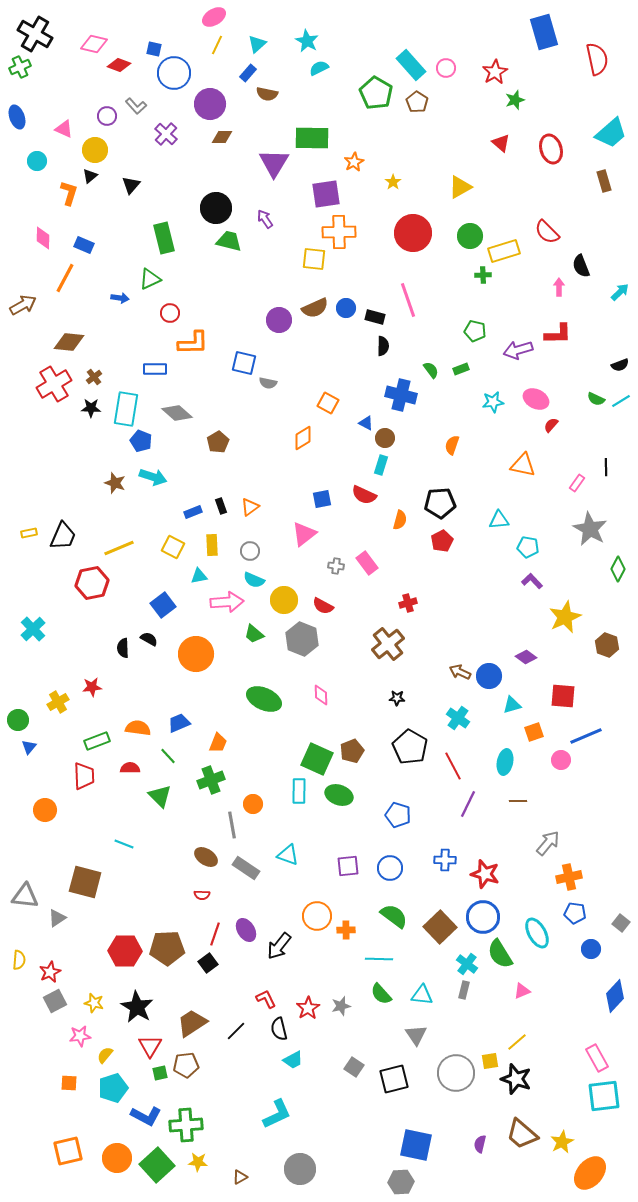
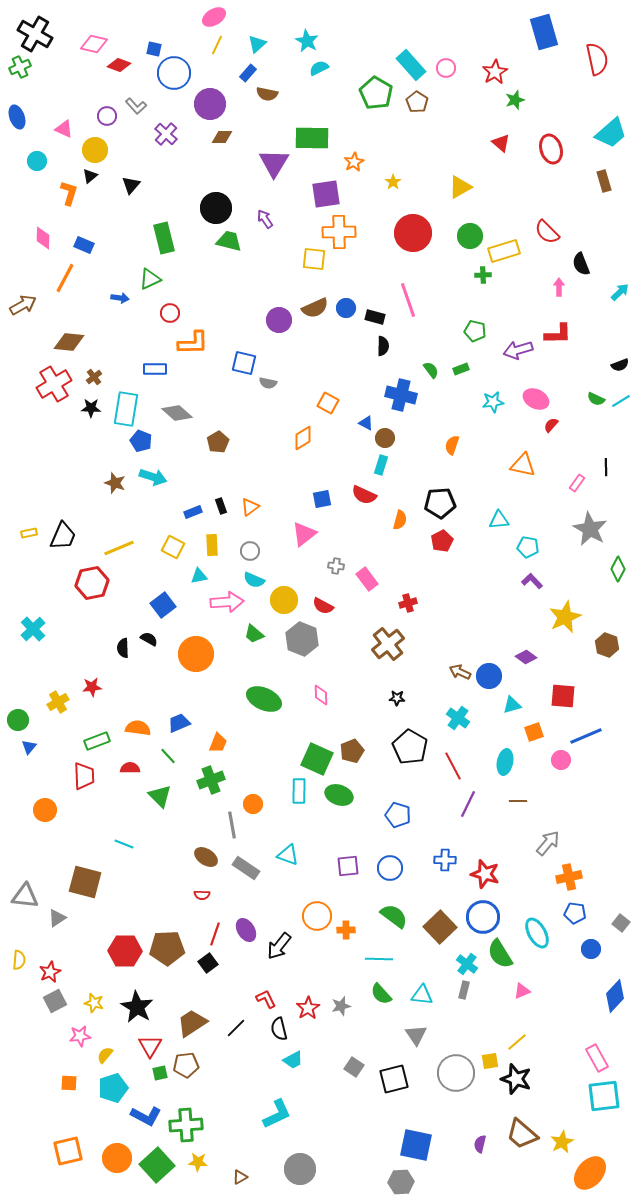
black semicircle at (581, 266): moved 2 px up
pink rectangle at (367, 563): moved 16 px down
black line at (236, 1031): moved 3 px up
